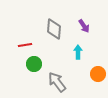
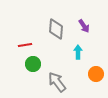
gray diamond: moved 2 px right
green circle: moved 1 px left
orange circle: moved 2 px left
